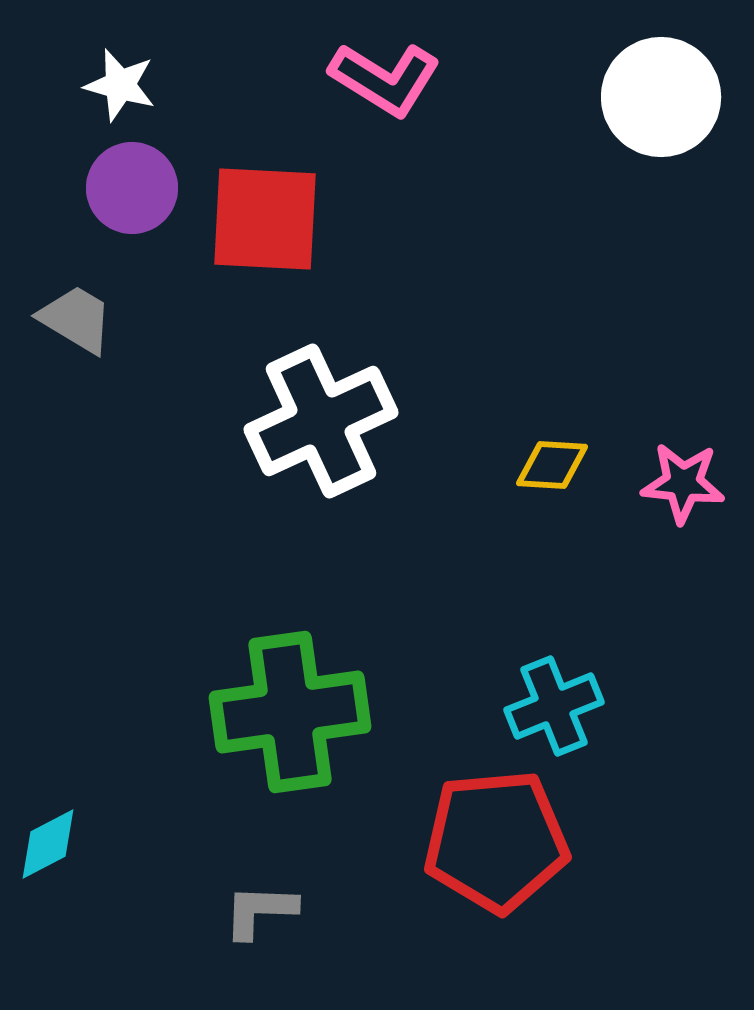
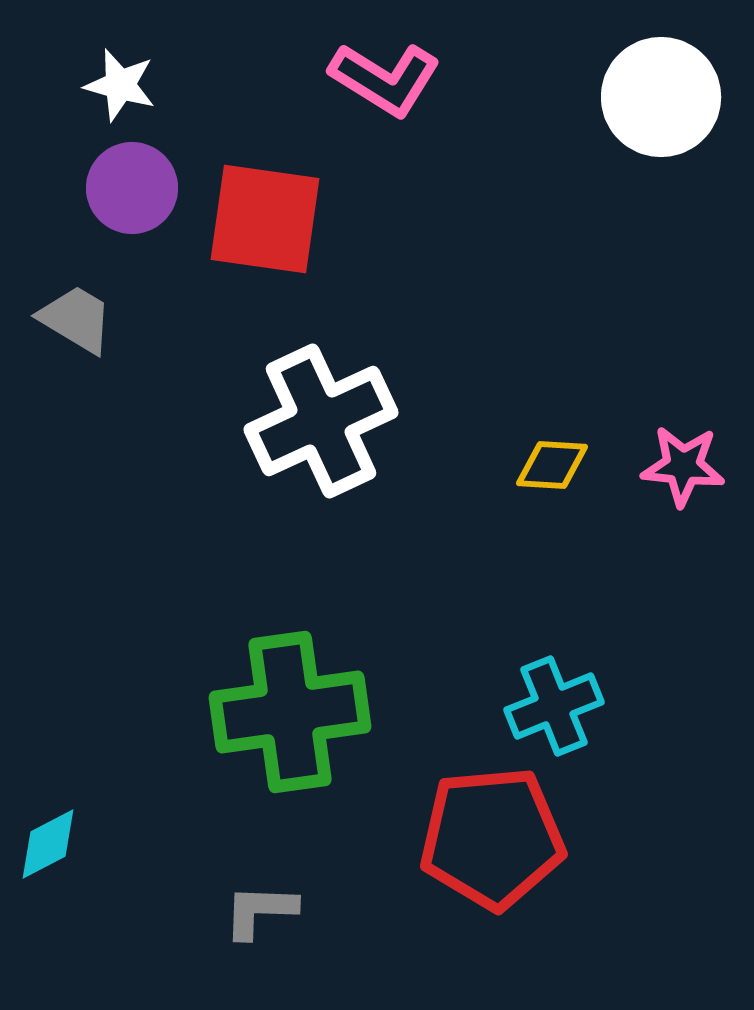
red square: rotated 5 degrees clockwise
pink star: moved 17 px up
red pentagon: moved 4 px left, 3 px up
